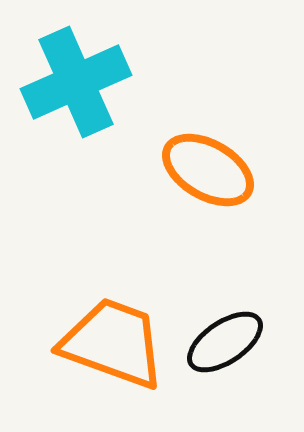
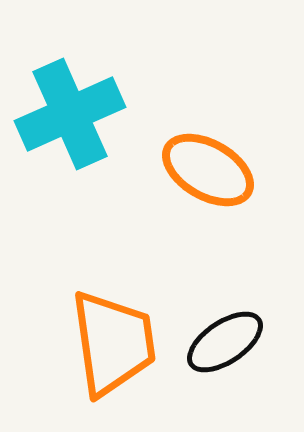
cyan cross: moved 6 px left, 32 px down
orange trapezoid: rotated 62 degrees clockwise
